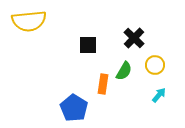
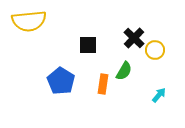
yellow circle: moved 15 px up
blue pentagon: moved 13 px left, 27 px up
